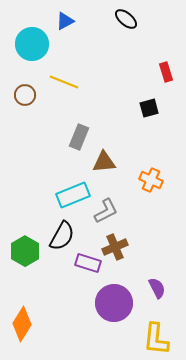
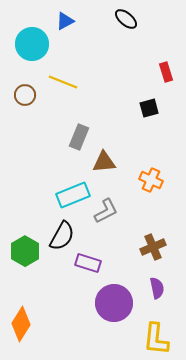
yellow line: moved 1 px left
brown cross: moved 38 px right
purple semicircle: rotated 15 degrees clockwise
orange diamond: moved 1 px left
